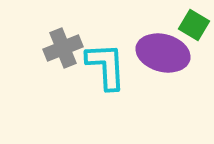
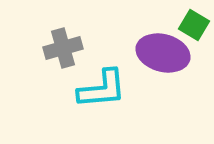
gray cross: rotated 6 degrees clockwise
cyan L-shape: moved 4 px left, 23 px down; rotated 88 degrees clockwise
